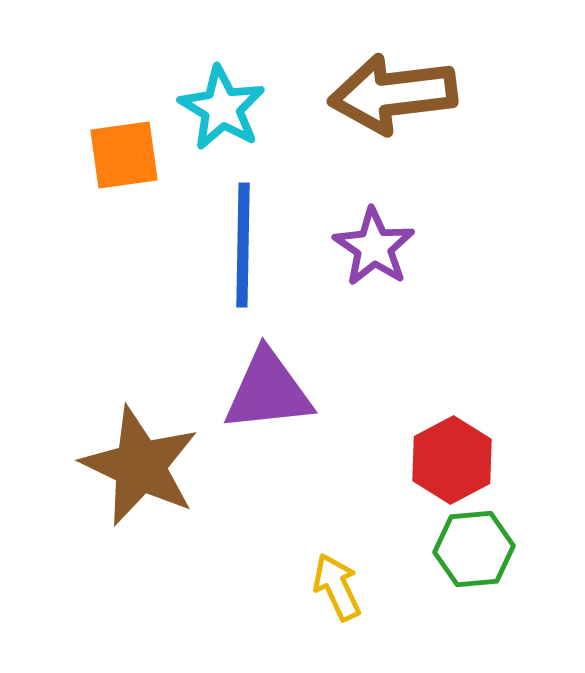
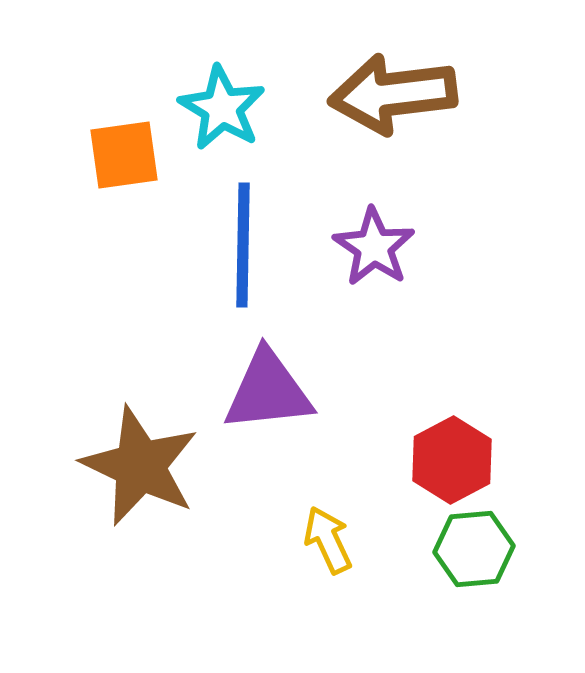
yellow arrow: moved 9 px left, 47 px up
